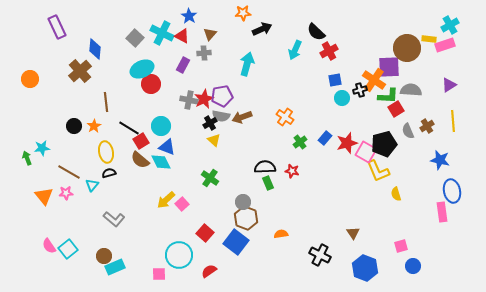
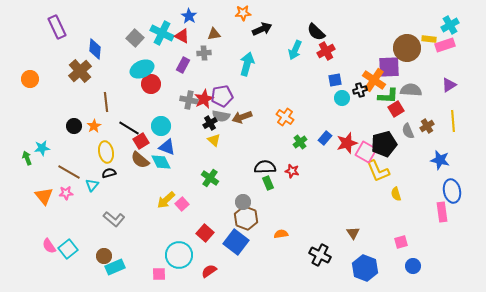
brown triangle at (210, 34): moved 4 px right; rotated 40 degrees clockwise
red cross at (329, 51): moved 3 px left
pink square at (401, 246): moved 4 px up
